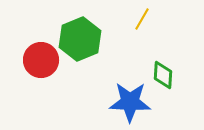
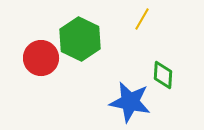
green hexagon: rotated 12 degrees counterclockwise
red circle: moved 2 px up
blue star: rotated 9 degrees clockwise
